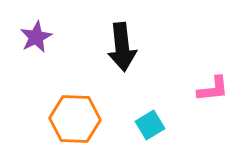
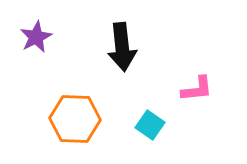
pink L-shape: moved 16 px left
cyan square: rotated 24 degrees counterclockwise
